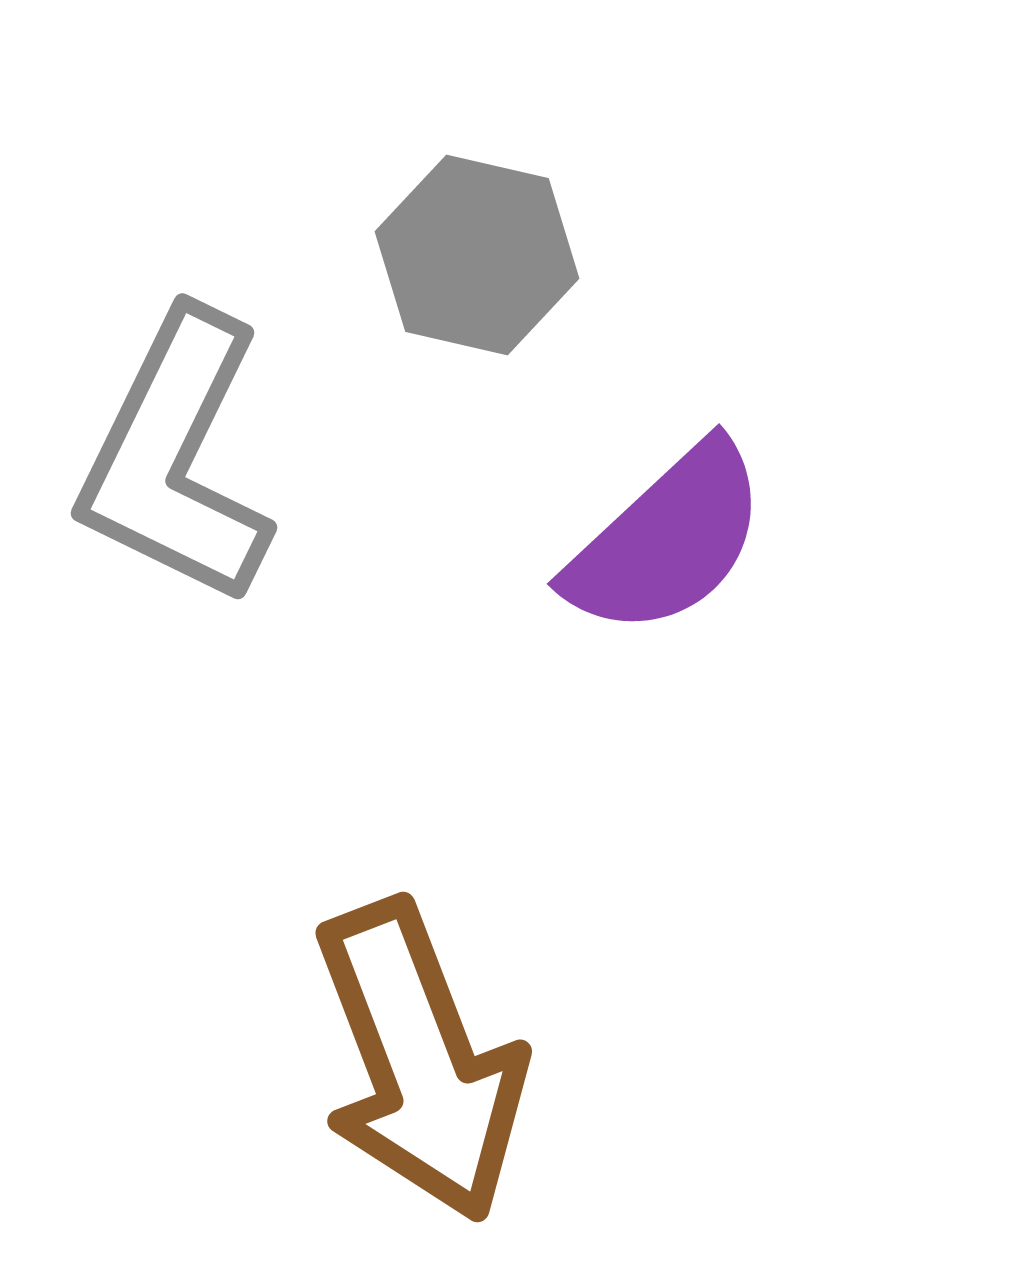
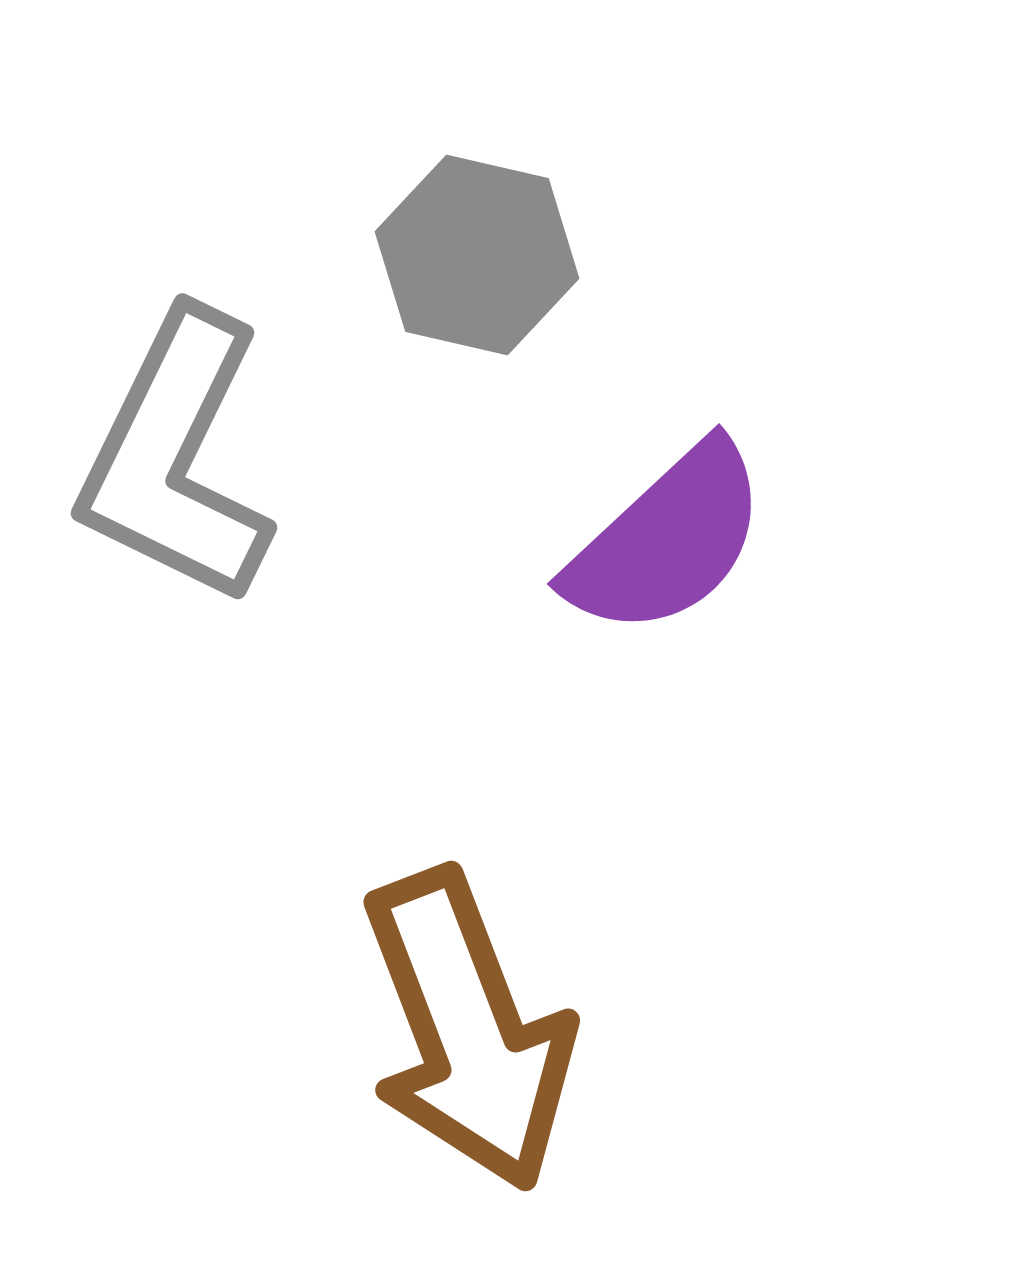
brown arrow: moved 48 px right, 31 px up
